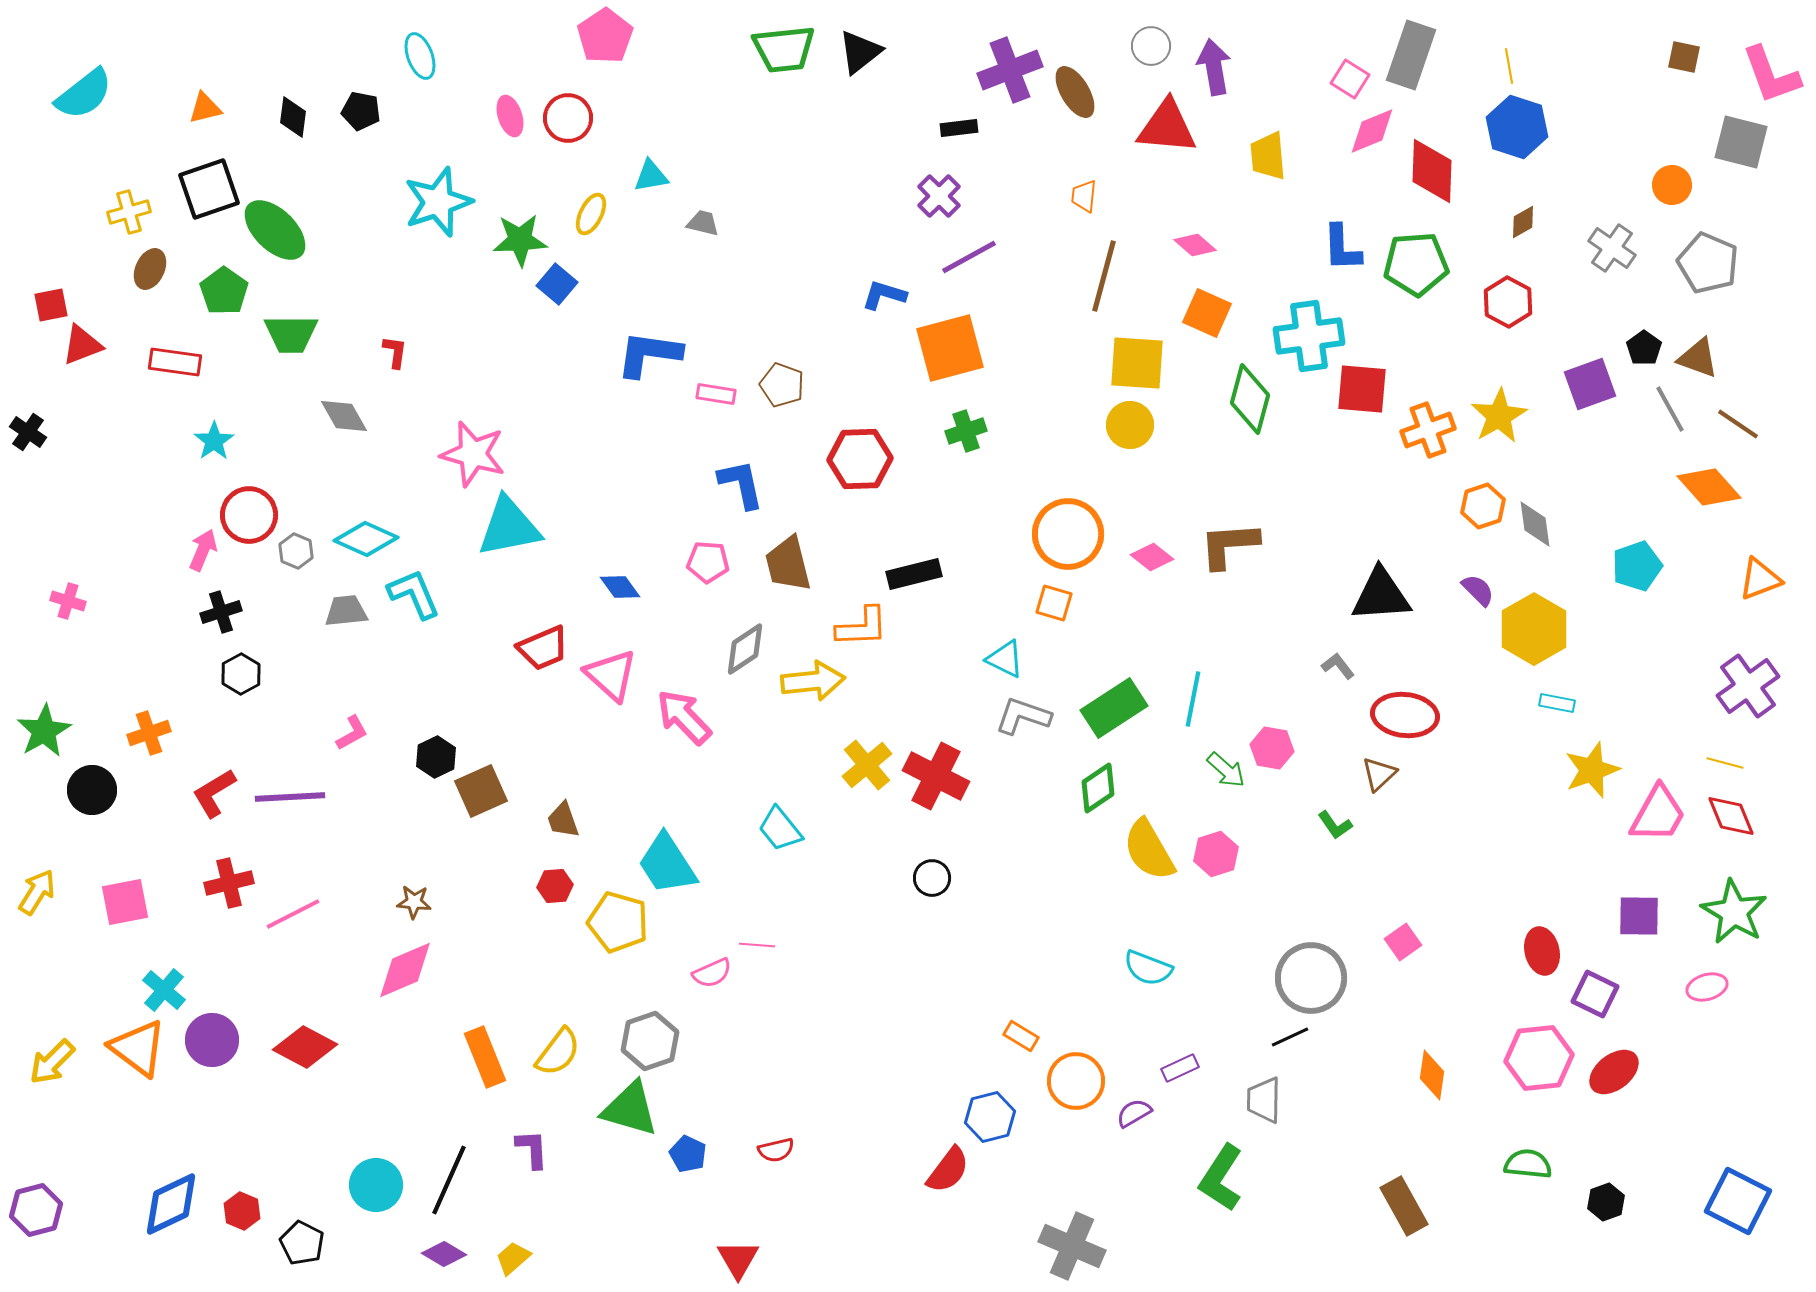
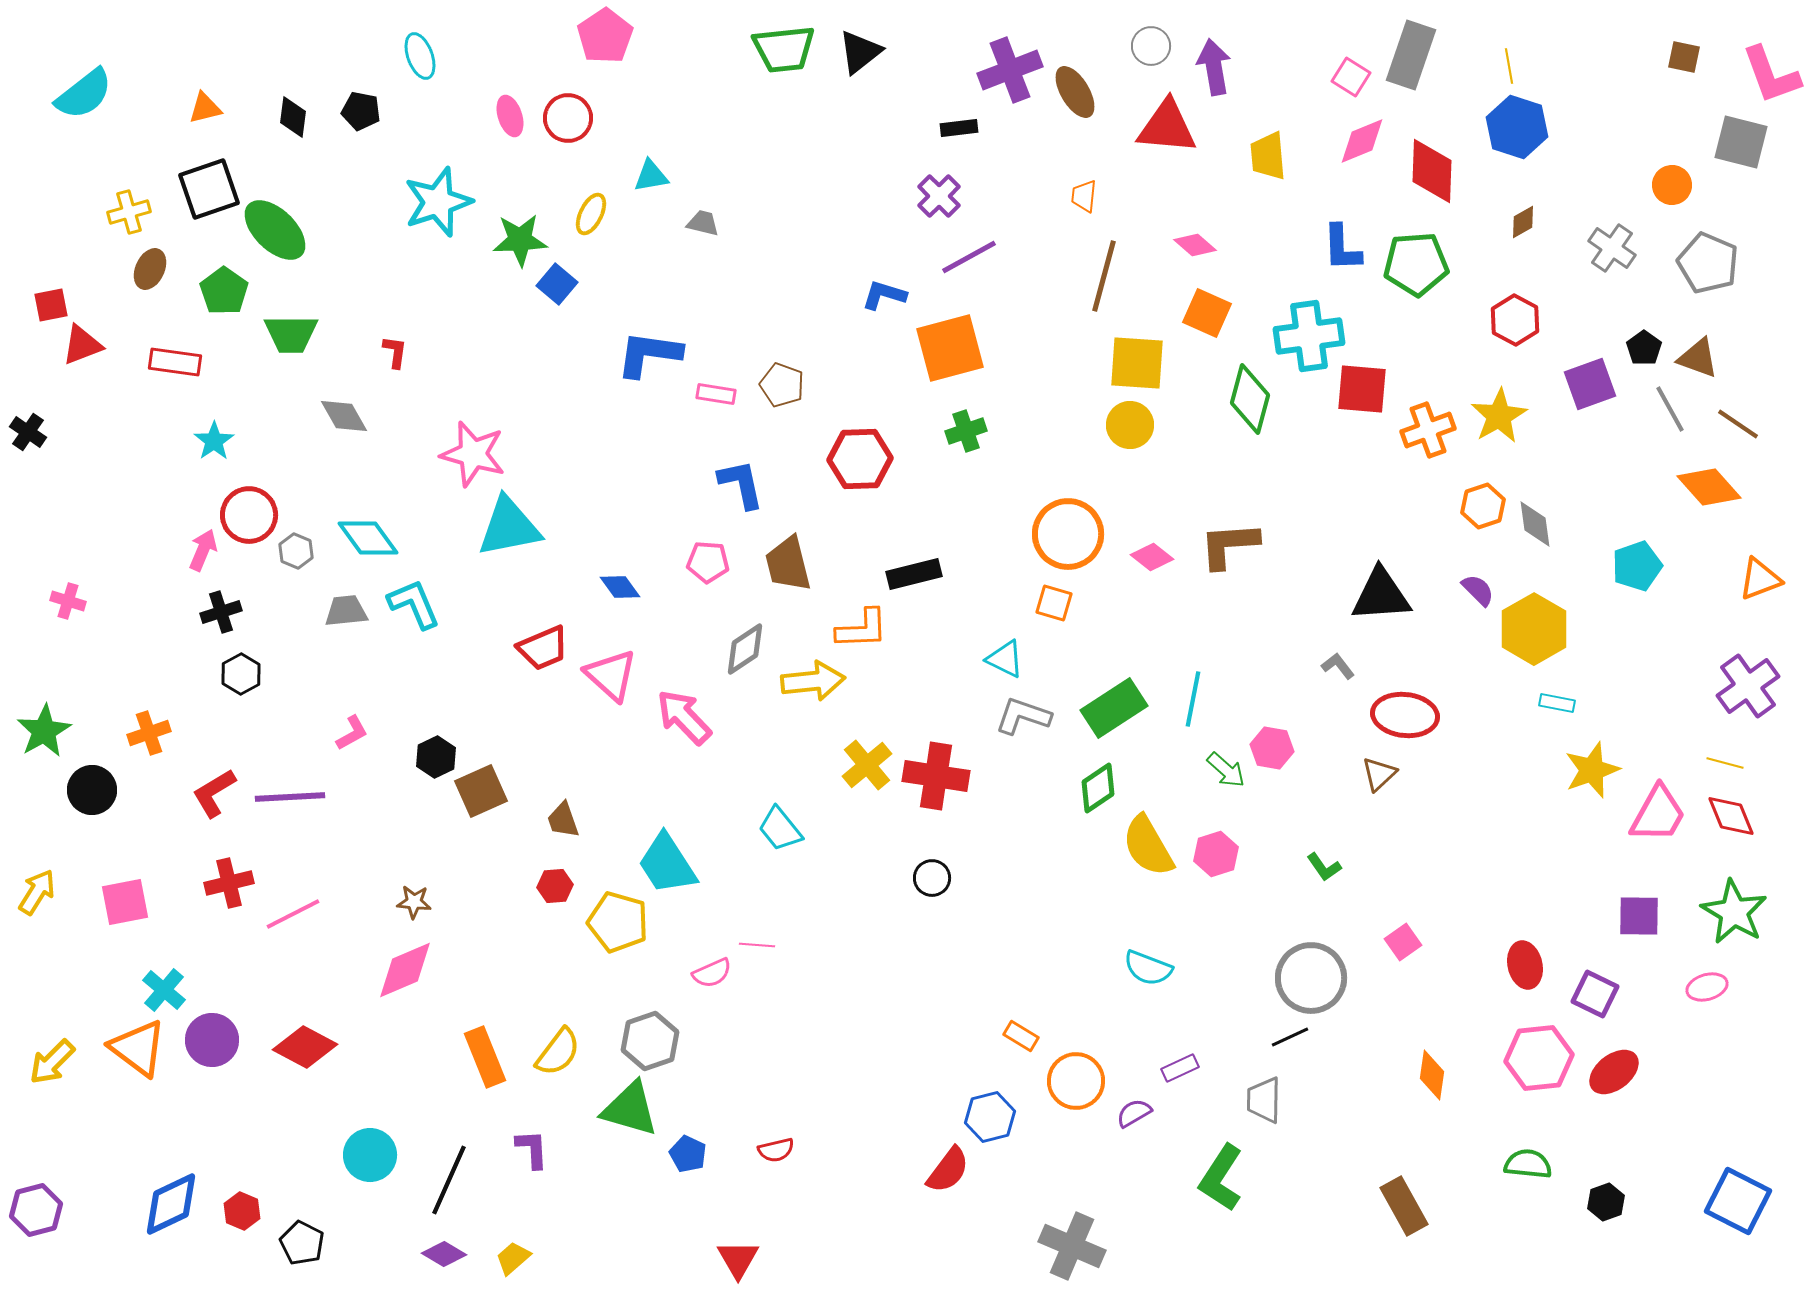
pink square at (1350, 79): moved 1 px right, 2 px up
pink diamond at (1372, 131): moved 10 px left, 10 px down
red hexagon at (1508, 302): moved 7 px right, 18 px down
cyan diamond at (366, 539): moved 2 px right, 1 px up; rotated 30 degrees clockwise
cyan L-shape at (414, 594): moved 10 px down
orange L-shape at (862, 627): moved 2 px down
red cross at (936, 776): rotated 18 degrees counterclockwise
green L-shape at (1335, 825): moved 11 px left, 42 px down
yellow semicircle at (1149, 850): moved 1 px left, 4 px up
red ellipse at (1542, 951): moved 17 px left, 14 px down
cyan circle at (376, 1185): moved 6 px left, 30 px up
